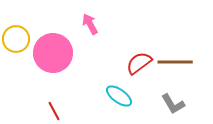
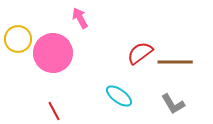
pink arrow: moved 10 px left, 6 px up
yellow circle: moved 2 px right
red semicircle: moved 1 px right, 10 px up
